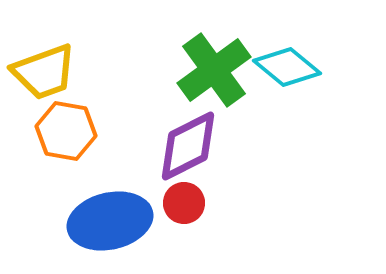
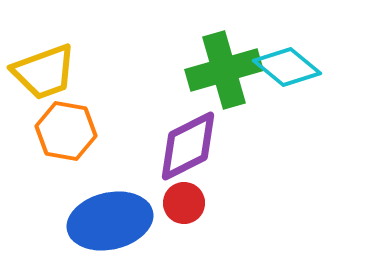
green cross: moved 10 px right; rotated 20 degrees clockwise
